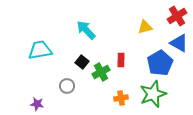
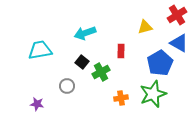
red cross: moved 1 px up
cyan arrow: moved 1 px left, 3 px down; rotated 65 degrees counterclockwise
red rectangle: moved 9 px up
